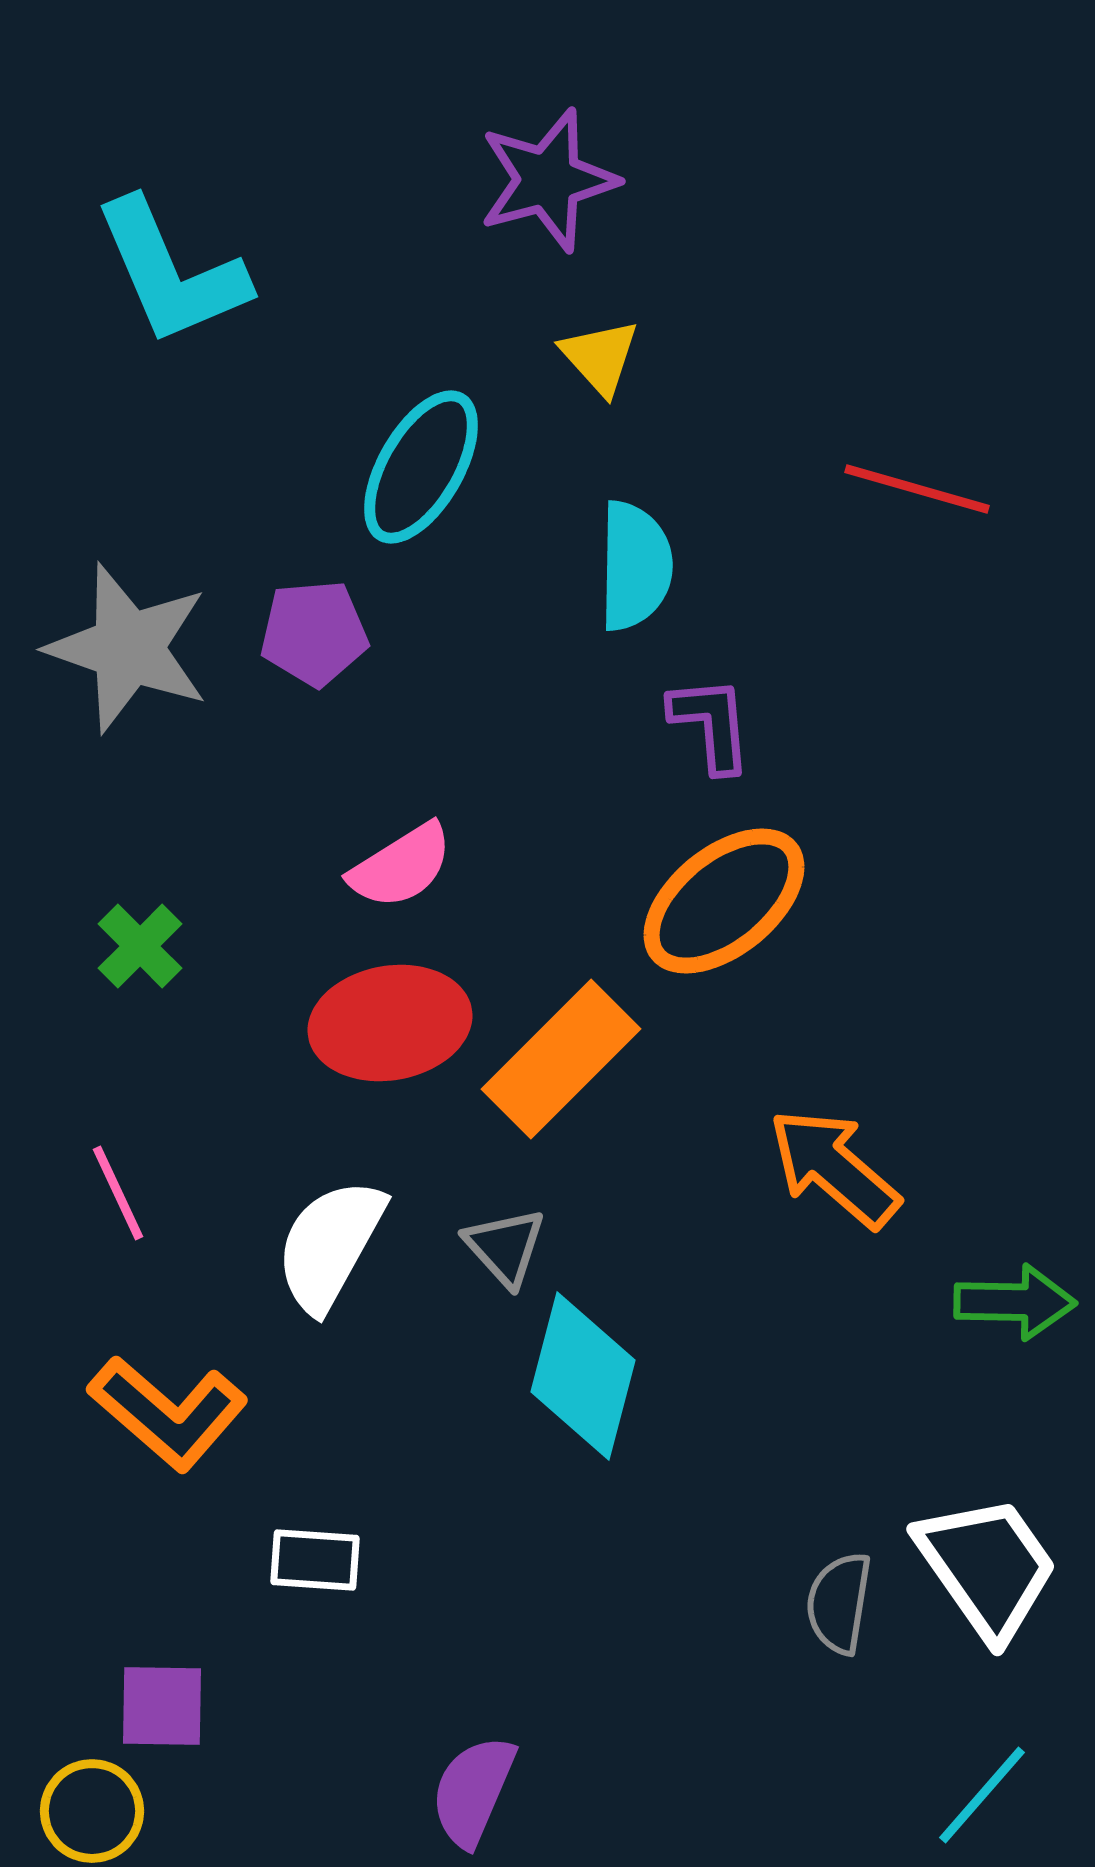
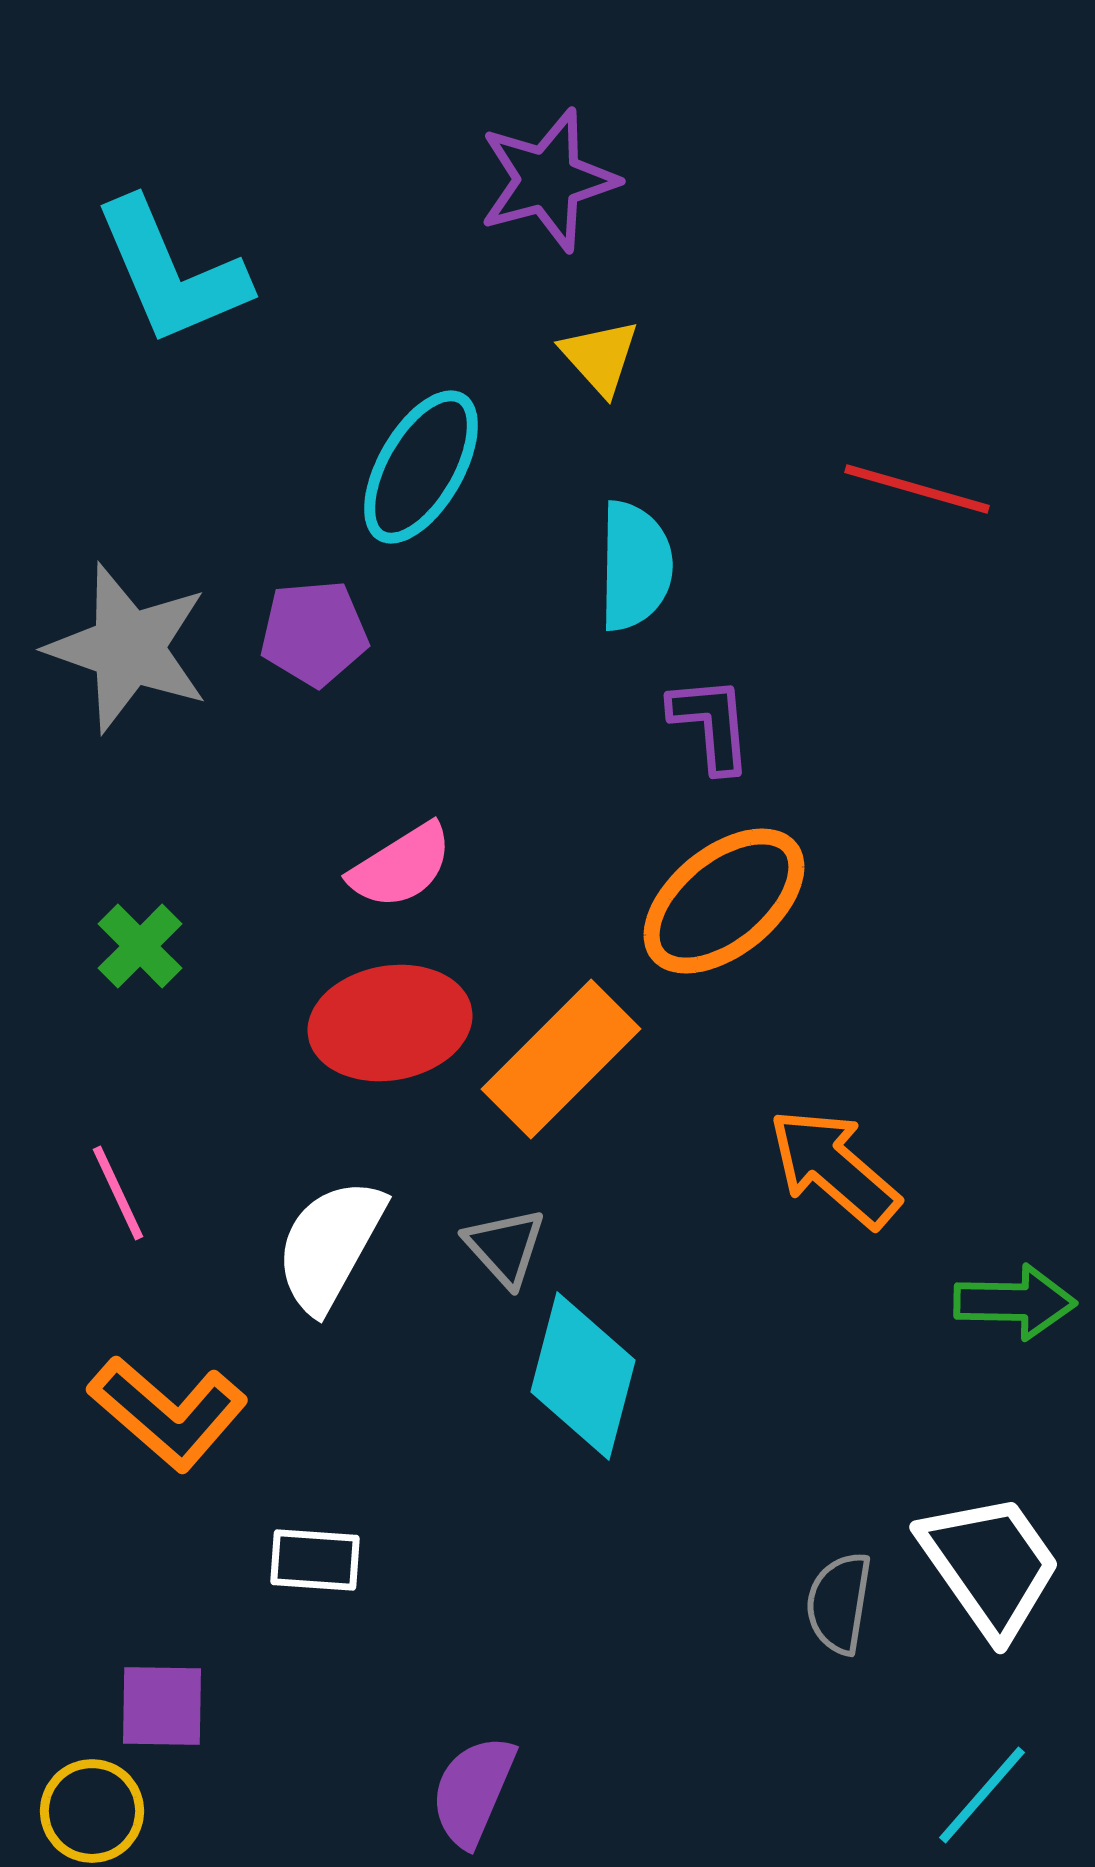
white trapezoid: moved 3 px right, 2 px up
